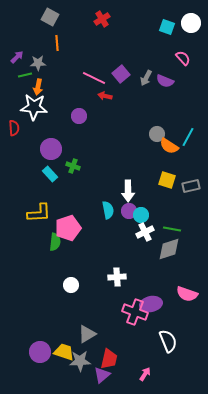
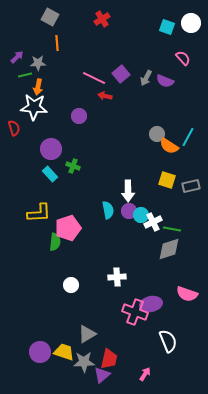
red semicircle at (14, 128): rotated 14 degrees counterclockwise
white cross at (145, 232): moved 8 px right, 10 px up
gray star at (80, 361): moved 4 px right, 1 px down
